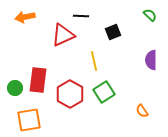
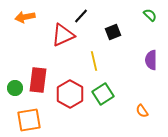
black line: rotated 49 degrees counterclockwise
green square: moved 1 px left, 2 px down
